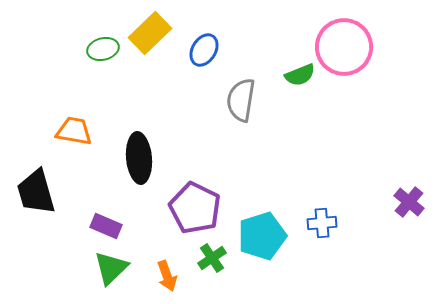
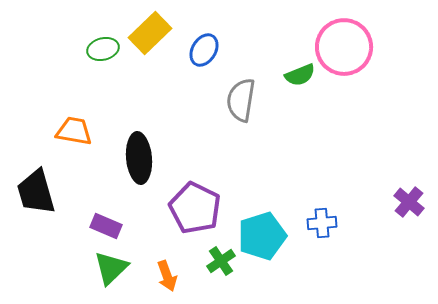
green cross: moved 9 px right, 3 px down
